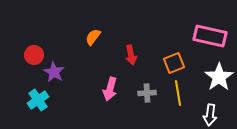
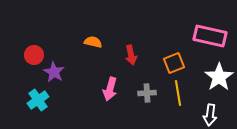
orange semicircle: moved 5 px down; rotated 66 degrees clockwise
